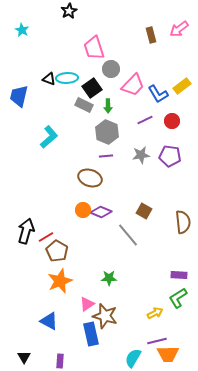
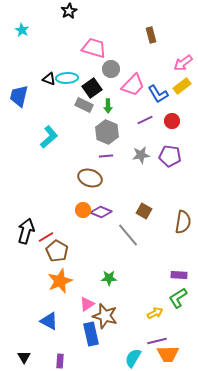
pink arrow at (179, 29): moved 4 px right, 34 px down
pink trapezoid at (94, 48): rotated 125 degrees clockwise
brown semicircle at (183, 222): rotated 15 degrees clockwise
